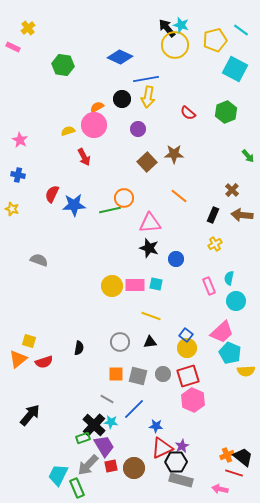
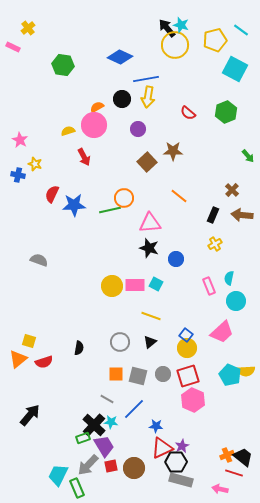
brown star at (174, 154): moved 1 px left, 3 px up
yellow star at (12, 209): moved 23 px right, 45 px up
cyan square at (156, 284): rotated 16 degrees clockwise
black triangle at (150, 342): rotated 32 degrees counterclockwise
cyan pentagon at (230, 353): moved 22 px down
